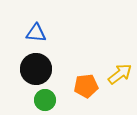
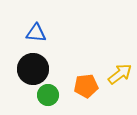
black circle: moved 3 px left
green circle: moved 3 px right, 5 px up
